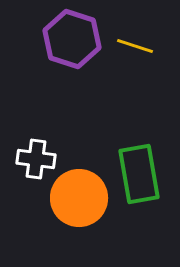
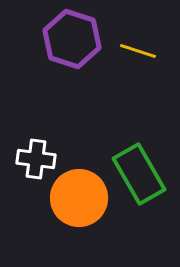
yellow line: moved 3 px right, 5 px down
green rectangle: rotated 20 degrees counterclockwise
